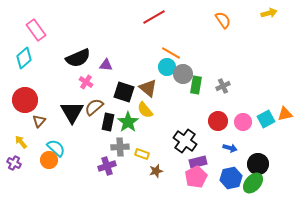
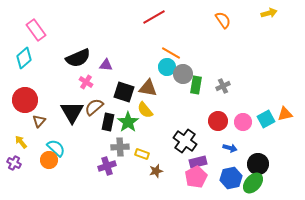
brown triangle at (148, 88): rotated 30 degrees counterclockwise
